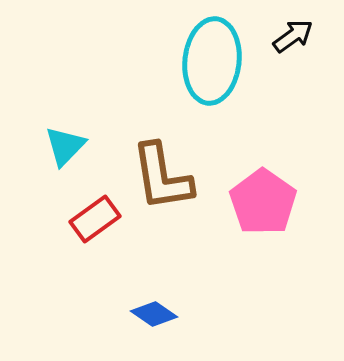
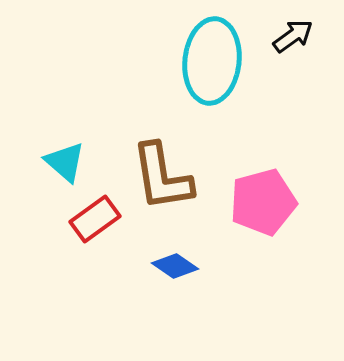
cyan triangle: moved 16 px down; rotated 33 degrees counterclockwise
pink pentagon: rotated 22 degrees clockwise
blue diamond: moved 21 px right, 48 px up
